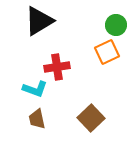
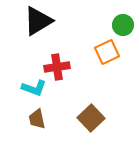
black triangle: moved 1 px left
green circle: moved 7 px right
cyan L-shape: moved 1 px left, 1 px up
